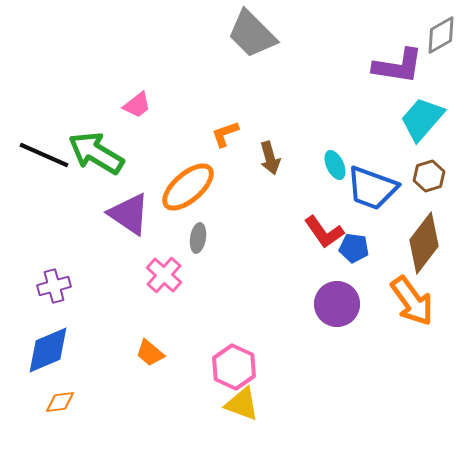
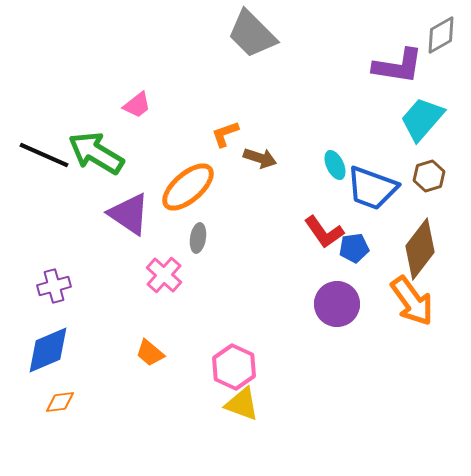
brown arrow: moved 10 px left; rotated 56 degrees counterclockwise
brown diamond: moved 4 px left, 6 px down
blue pentagon: rotated 16 degrees counterclockwise
